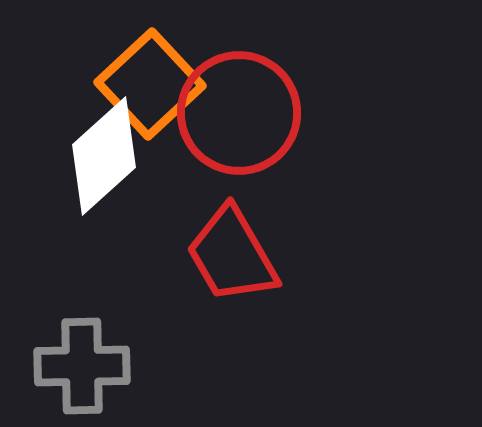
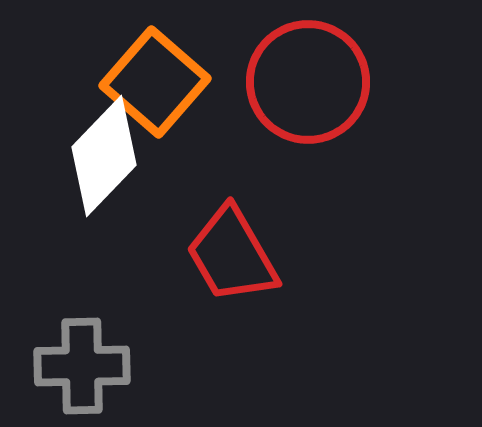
orange square: moved 5 px right, 2 px up; rotated 6 degrees counterclockwise
red circle: moved 69 px right, 31 px up
white diamond: rotated 4 degrees counterclockwise
